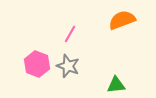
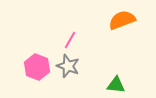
pink line: moved 6 px down
pink hexagon: moved 3 px down
green triangle: rotated 12 degrees clockwise
